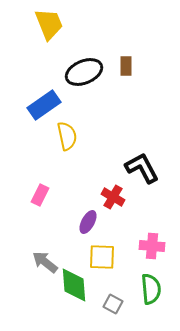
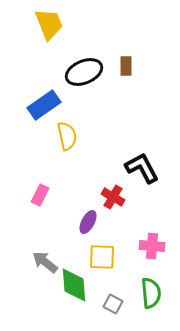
green semicircle: moved 4 px down
